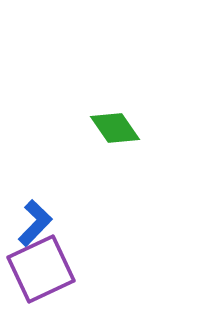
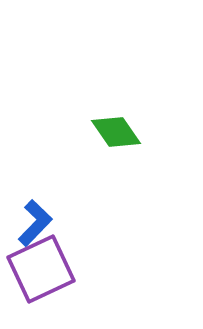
green diamond: moved 1 px right, 4 px down
